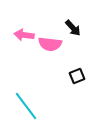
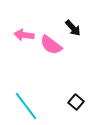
pink semicircle: moved 1 px right, 1 px down; rotated 30 degrees clockwise
black square: moved 1 px left, 26 px down; rotated 28 degrees counterclockwise
